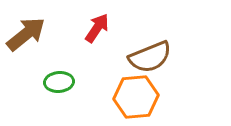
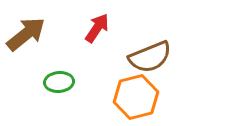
orange hexagon: rotated 9 degrees counterclockwise
